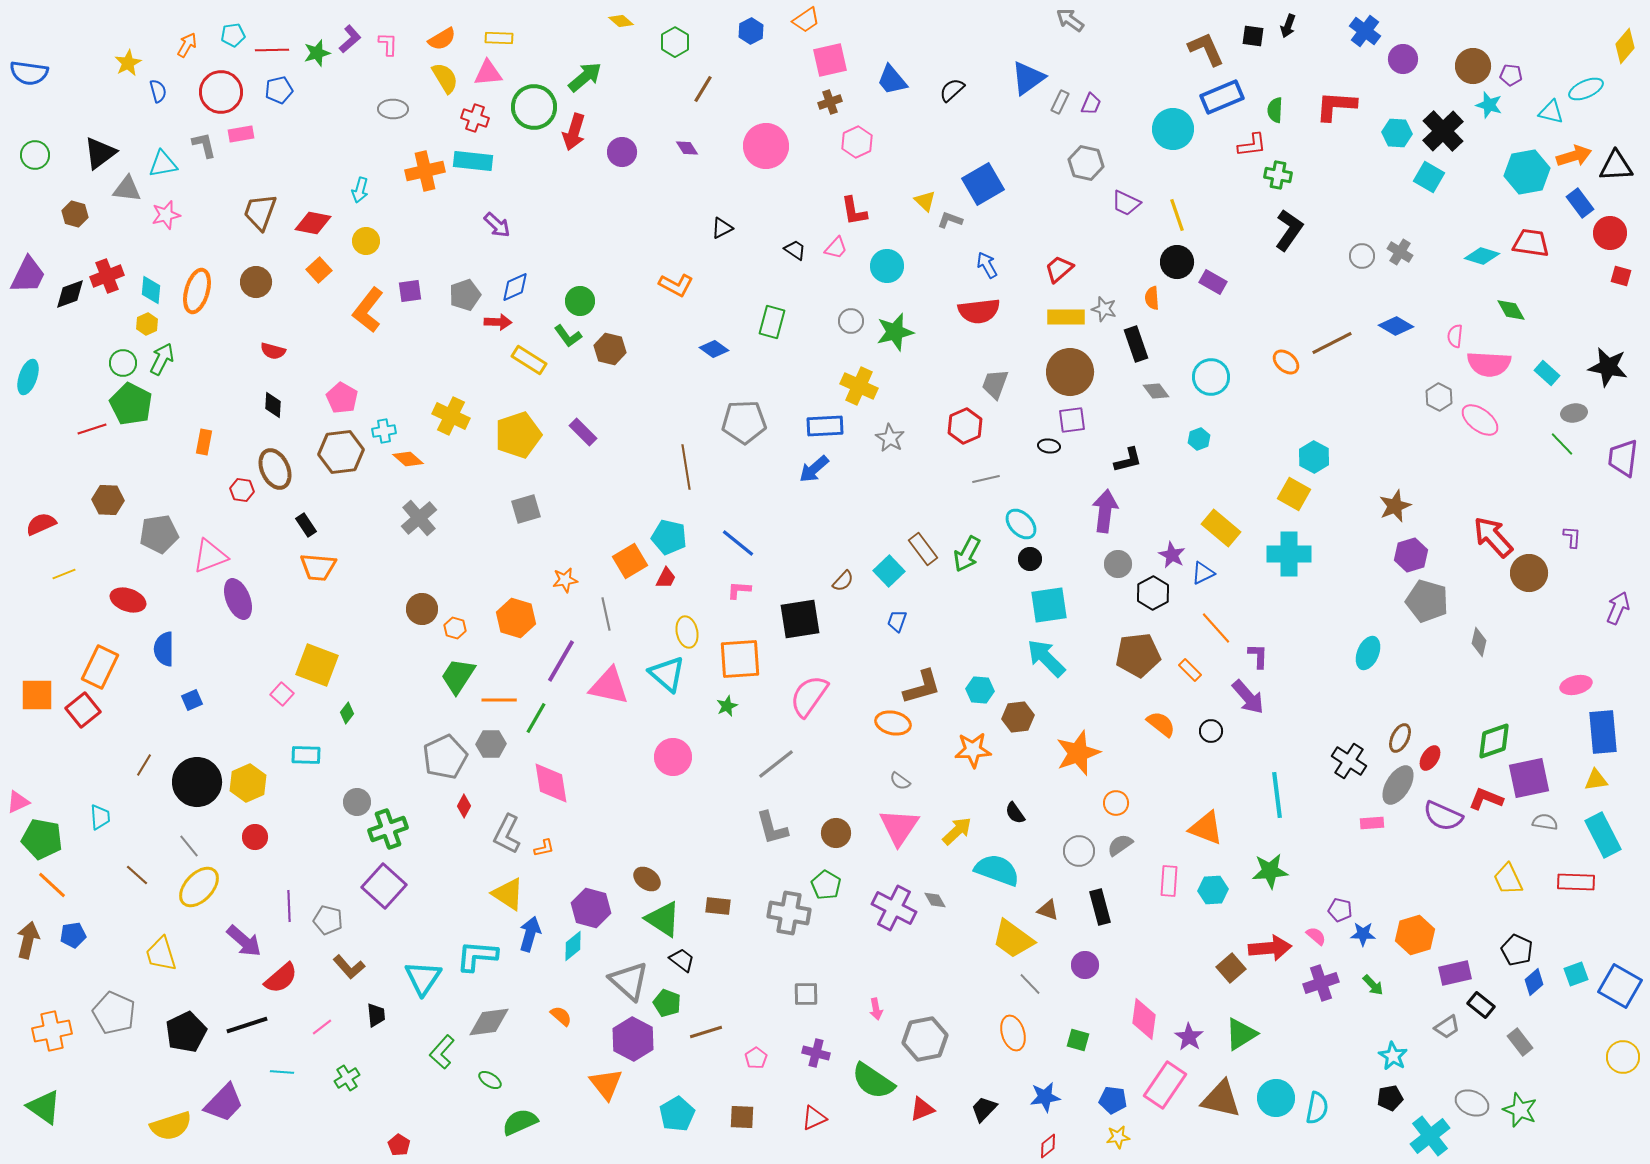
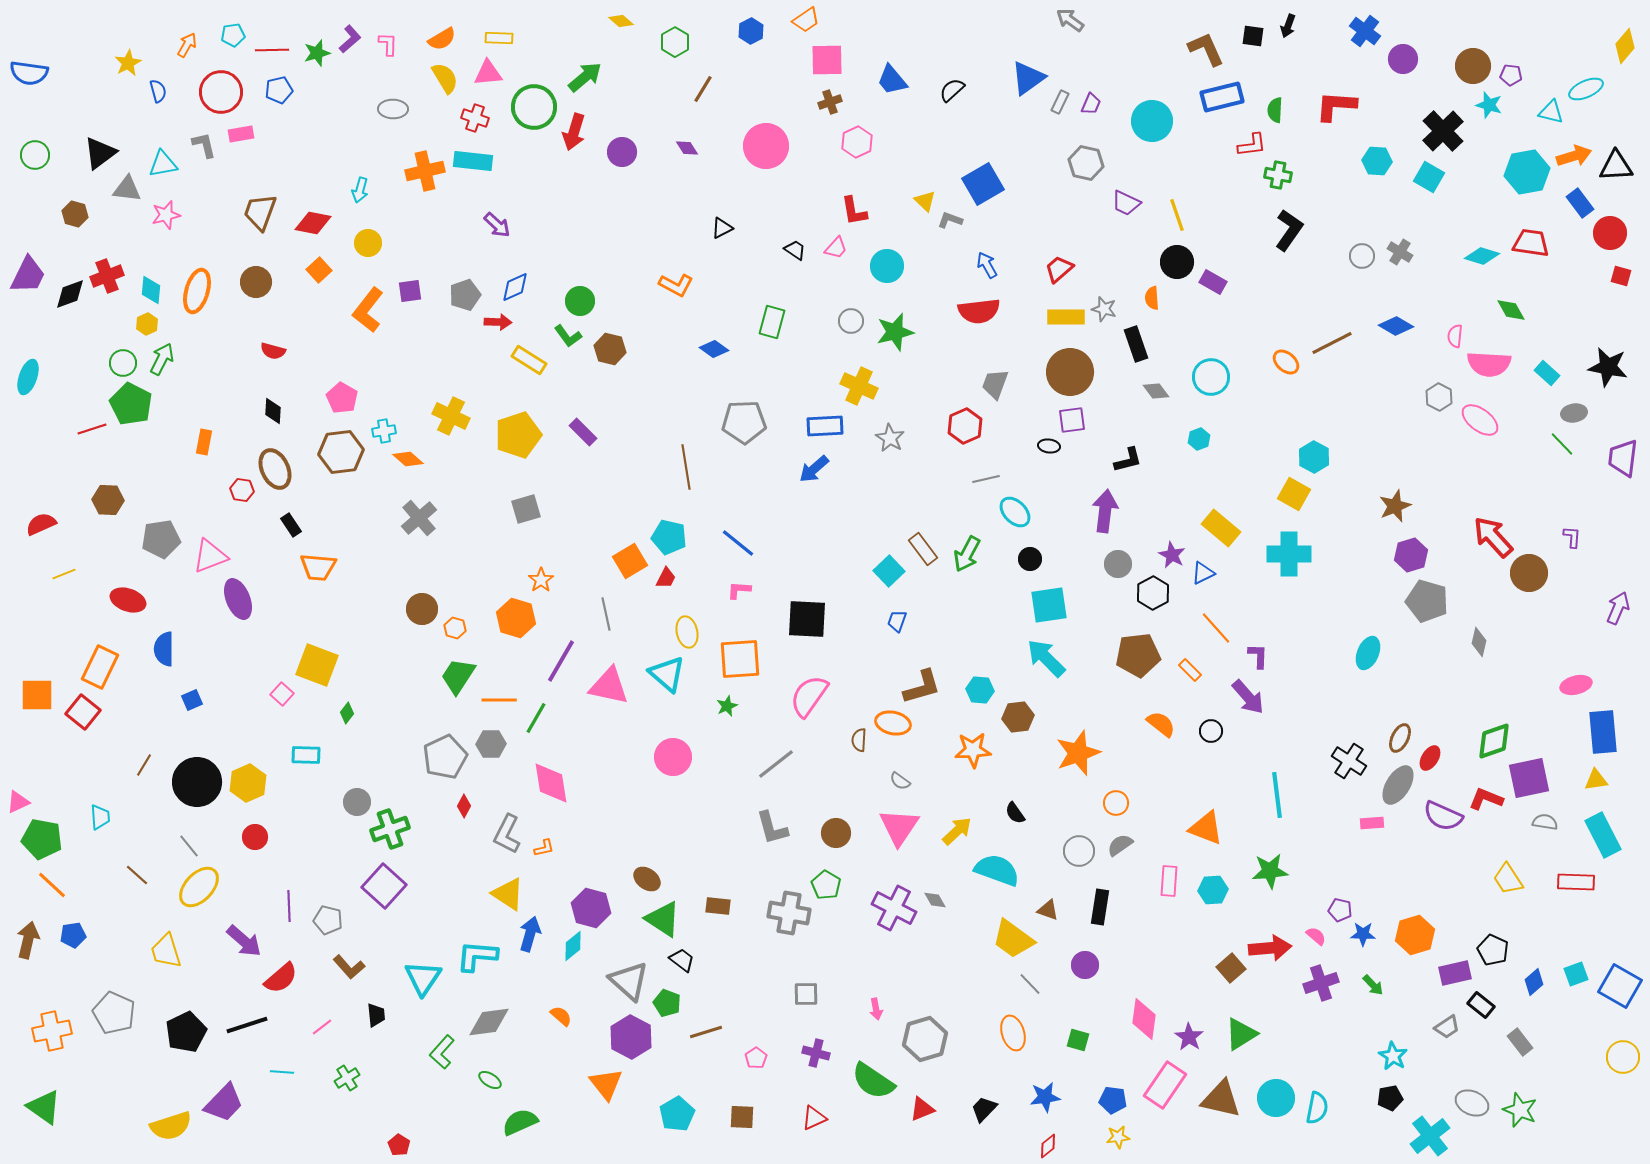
pink square at (830, 60): moved 3 px left; rotated 12 degrees clockwise
blue rectangle at (1222, 97): rotated 9 degrees clockwise
cyan circle at (1173, 129): moved 21 px left, 8 px up
cyan hexagon at (1397, 133): moved 20 px left, 28 px down
yellow circle at (366, 241): moved 2 px right, 2 px down
black diamond at (273, 405): moved 6 px down
cyan ellipse at (1021, 524): moved 6 px left, 12 px up
black rectangle at (306, 525): moved 15 px left
gray pentagon at (159, 534): moved 2 px right, 5 px down
orange star at (565, 580): moved 24 px left; rotated 25 degrees counterclockwise
brown semicircle at (843, 581): moved 16 px right, 159 px down; rotated 140 degrees clockwise
black square at (800, 619): moved 7 px right; rotated 12 degrees clockwise
red square at (83, 710): moved 2 px down; rotated 12 degrees counterclockwise
green cross at (388, 829): moved 2 px right
yellow trapezoid at (1508, 879): rotated 8 degrees counterclockwise
black rectangle at (1100, 907): rotated 24 degrees clockwise
black pentagon at (1517, 950): moved 24 px left
yellow trapezoid at (161, 954): moved 5 px right, 3 px up
purple hexagon at (633, 1039): moved 2 px left, 2 px up
gray hexagon at (925, 1039): rotated 6 degrees counterclockwise
